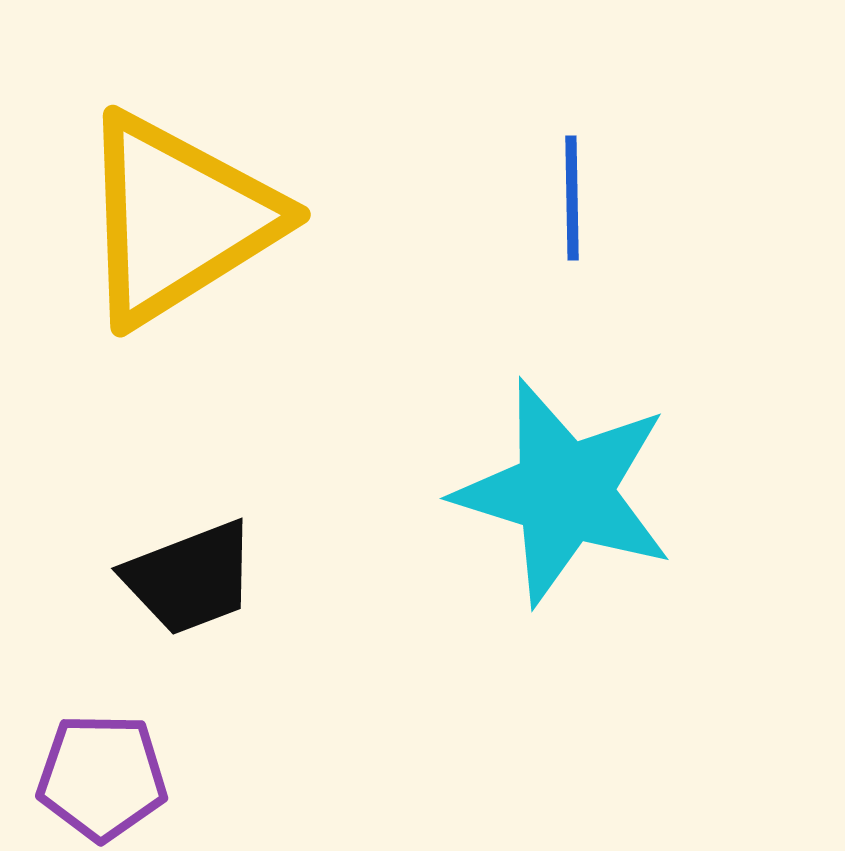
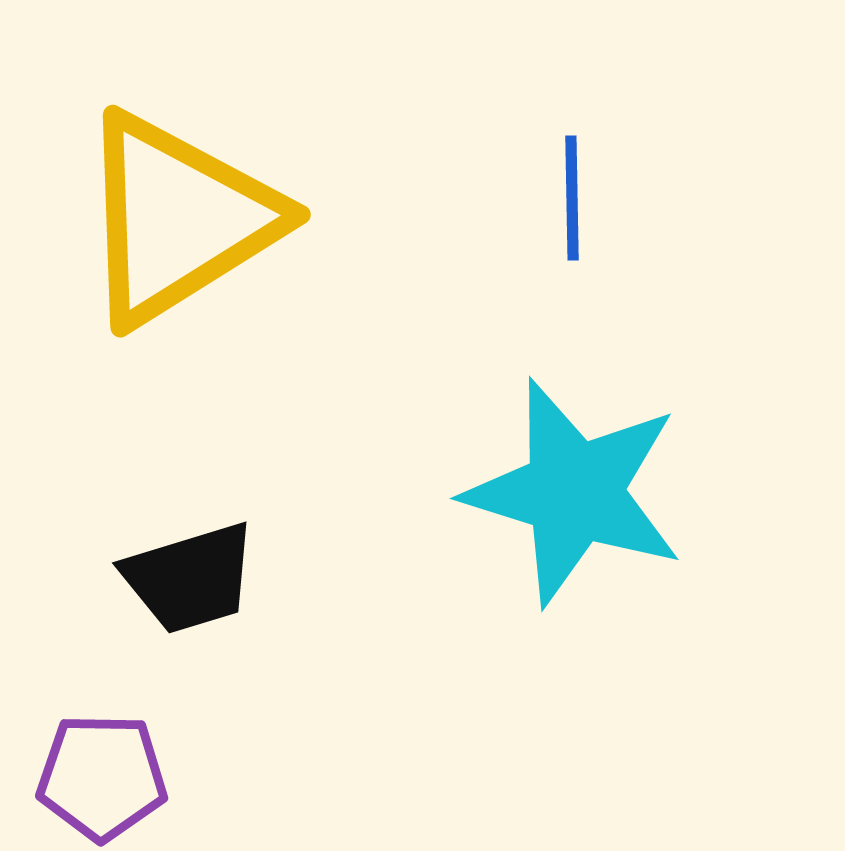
cyan star: moved 10 px right
black trapezoid: rotated 4 degrees clockwise
